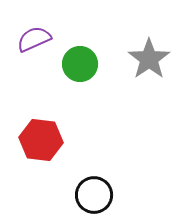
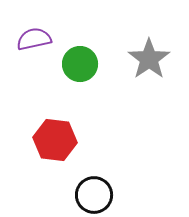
purple semicircle: rotated 12 degrees clockwise
red hexagon: moved 14 px right
